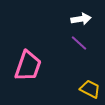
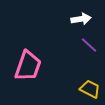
purple line: moved 10 px right, 2 px down
